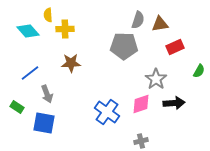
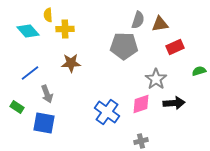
green semicircle: rotated 136 degrees counterclockwise
